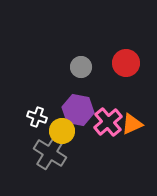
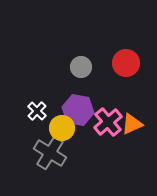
white cross: moved 6 px up; rotated 24 degrees clockwise
yellow circle: moved 3 px up
